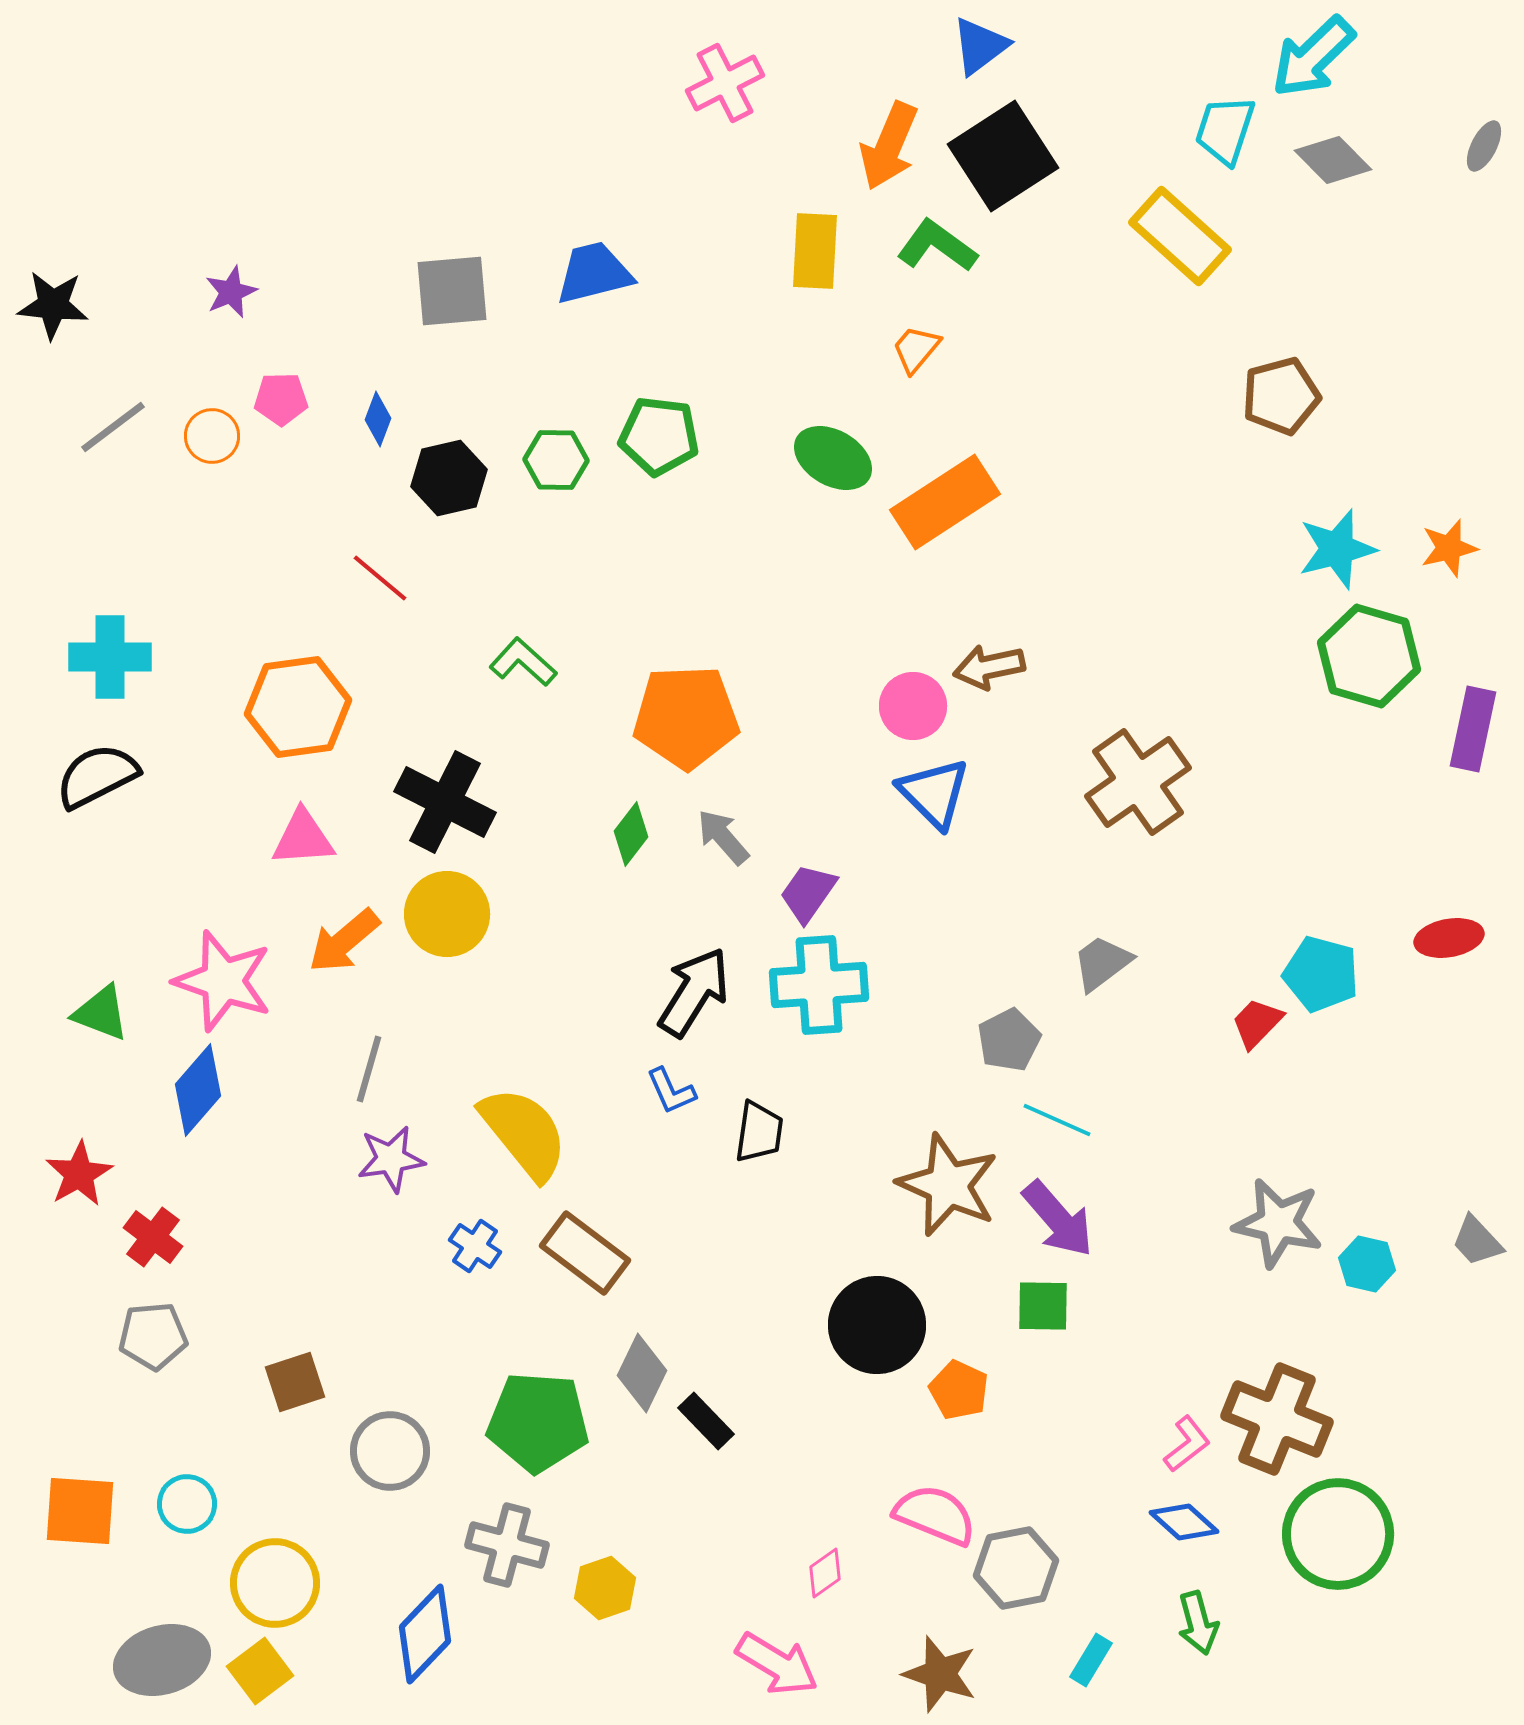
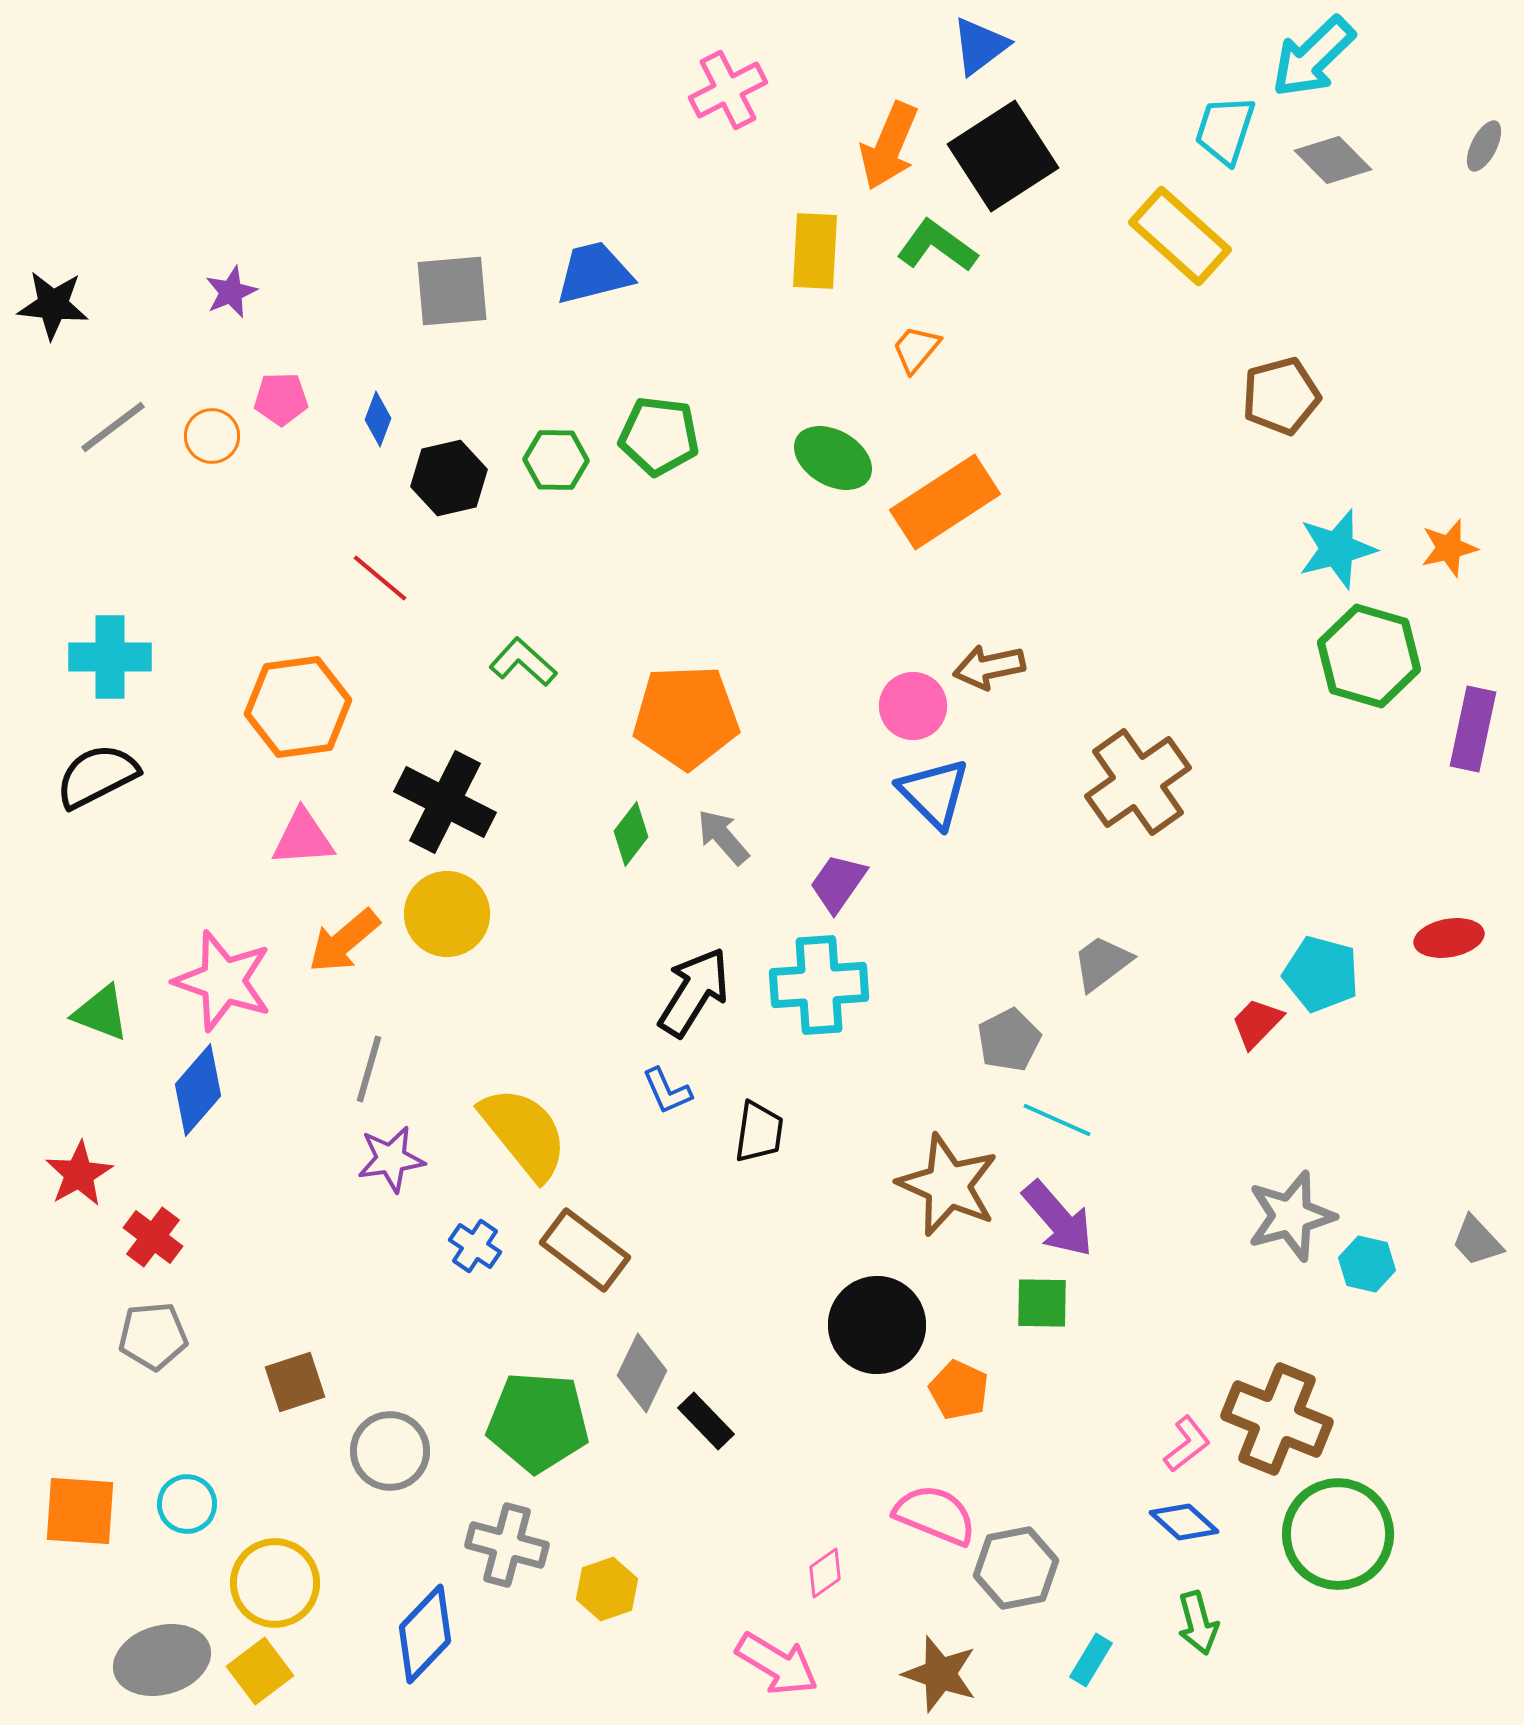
pink cross at (725, 83): moved 3 px right, 7 px down
purple trapezoid at (808, 893): moved 30 px right, 10 px up
blue L-shape at (671, 1091): moved 4 px left
gray star at (1278, 1223): moved 13 px right, 7 px up; rotated 28 degrees counterclockwise
brown rectangle at (585, 1253): moved 3 px up
green square at (1043, 1306): moved 1 px left, 3 px up
yellow hexagon at (605, 1588): moved 2 px right, 1 px down
